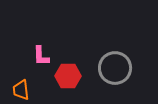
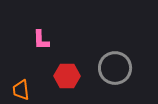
pink L-shape: moved 16 px up
red hexagon: moved 1 px left
